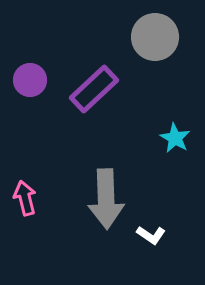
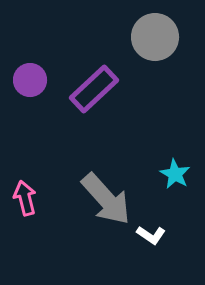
cyan star: moved 36 px down
gray arrow: rotated 40 degrees counterclockwise
